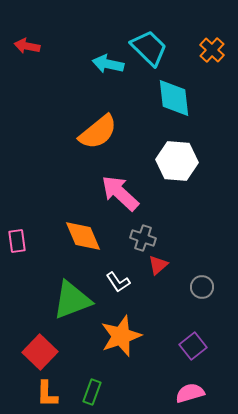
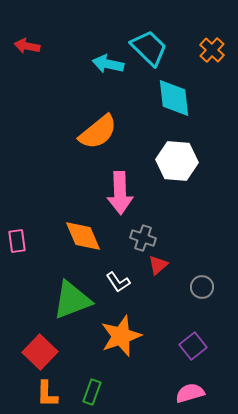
pink arrow: rotated 135 degrees counterclockwise
